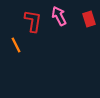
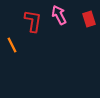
pink arrow: moved 1 px up
orange line: moved 4 px left
